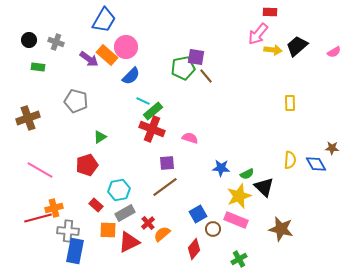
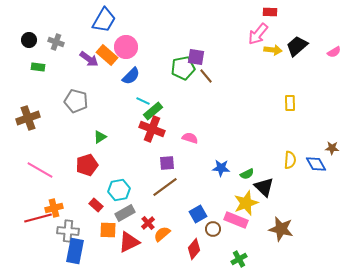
yellow star at (239, 196): moved 7 px right, 7 px down
